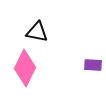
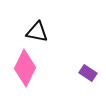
purple rectangle: moved 5 px left, 8 px down; rotated 30 degrees clockwise
